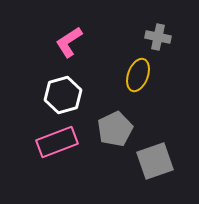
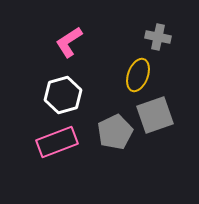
gray pentagon: moved 3 px down
gray square: moved 46 px up
